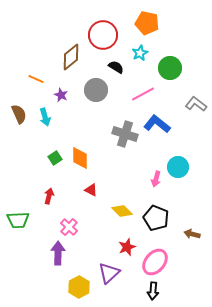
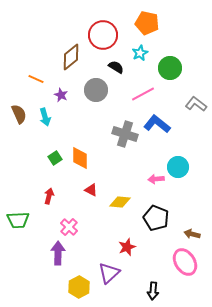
pink arrow: rotated 70 degrees clockwise
yellow diamond: moved 2 px left, 9 px up; rotated 40 degrees counterclockwise
pink ellipse: moved 30 px right; rotated 72 degrees counterclockwise
